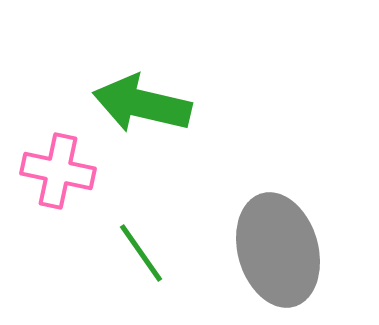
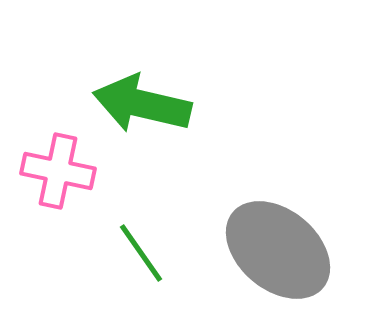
gray ellipse: rotated 34 degrees counterclockwise
